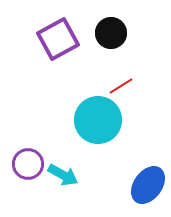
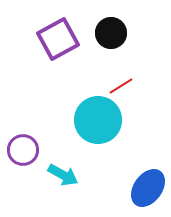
purple circle: moved 5 px left, 14 px up
blue ellipse: moved 3 px down
